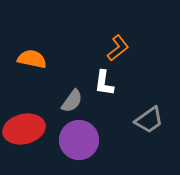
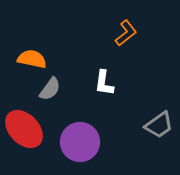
orange L-shape: moved 8 px right, 15 px up
gray semicircle: moved 22 px left, 12 px up
gray trapezoid: moved 10 px right, 5 px down
red ellipse: rotated 60 degrees clockwise
purple circle: moved 1 px right, 2 px down
